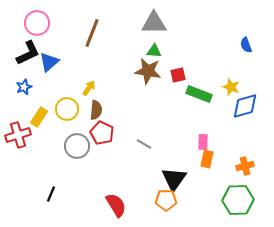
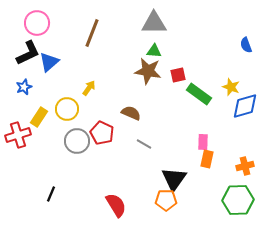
green rectangle: rotated 15 degrees clockwise
brown semicircle: moved 35 px right, 3 px down; rotated 72 degrees counterclockwise
gray circle: moved 5 px up
